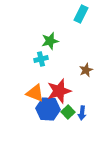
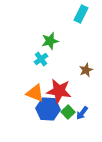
cyan cross: rotated 24 degrees counterclockwise
red star: rotated 25 degrees clockwise
blue arrow: rotated 32 degrees clockwise
